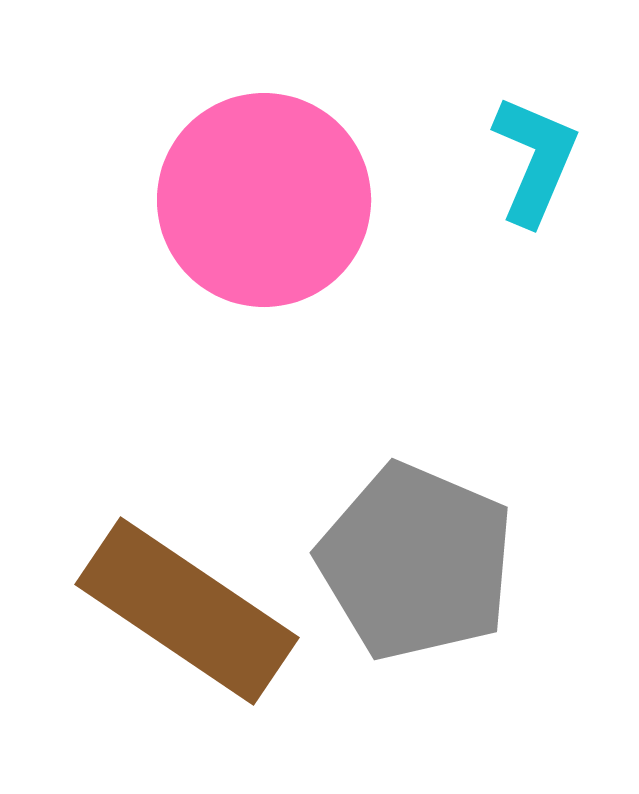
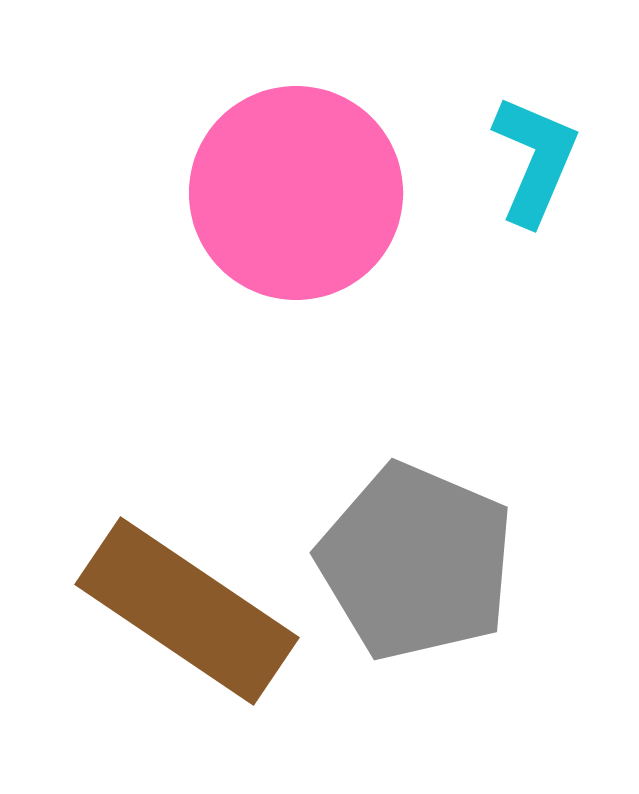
pink circle: moved 32 px right, 7 px up
